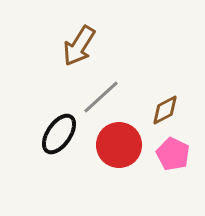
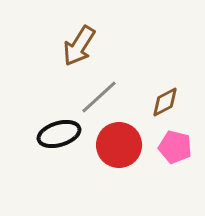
gray line: moved 2 px left
brown diamond: moved 8 px up
black ellipse: rotated 39 degrees clockwise
pink pentagon: moved 2 px right, 7 px up; rotated 12 degrees counterclockwise
